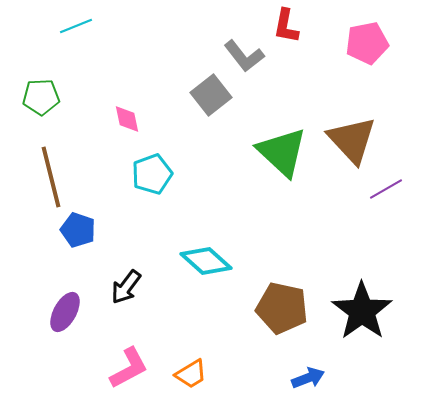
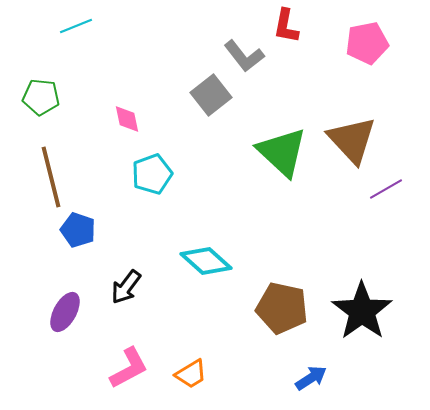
green pentagon: rotated 9 degrees clockwise
blue arrow: moved 3 px right; rotated 12 degrees counterclockwise
